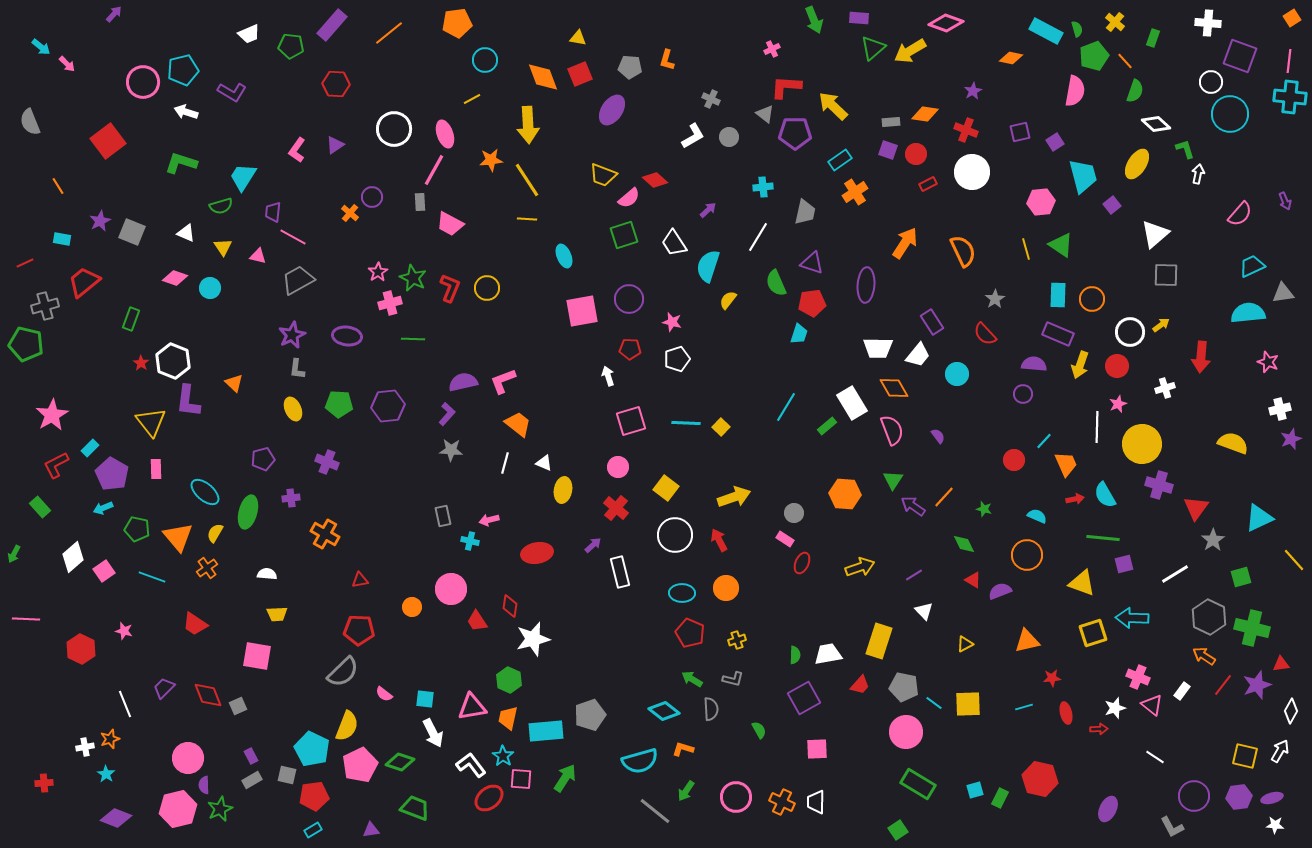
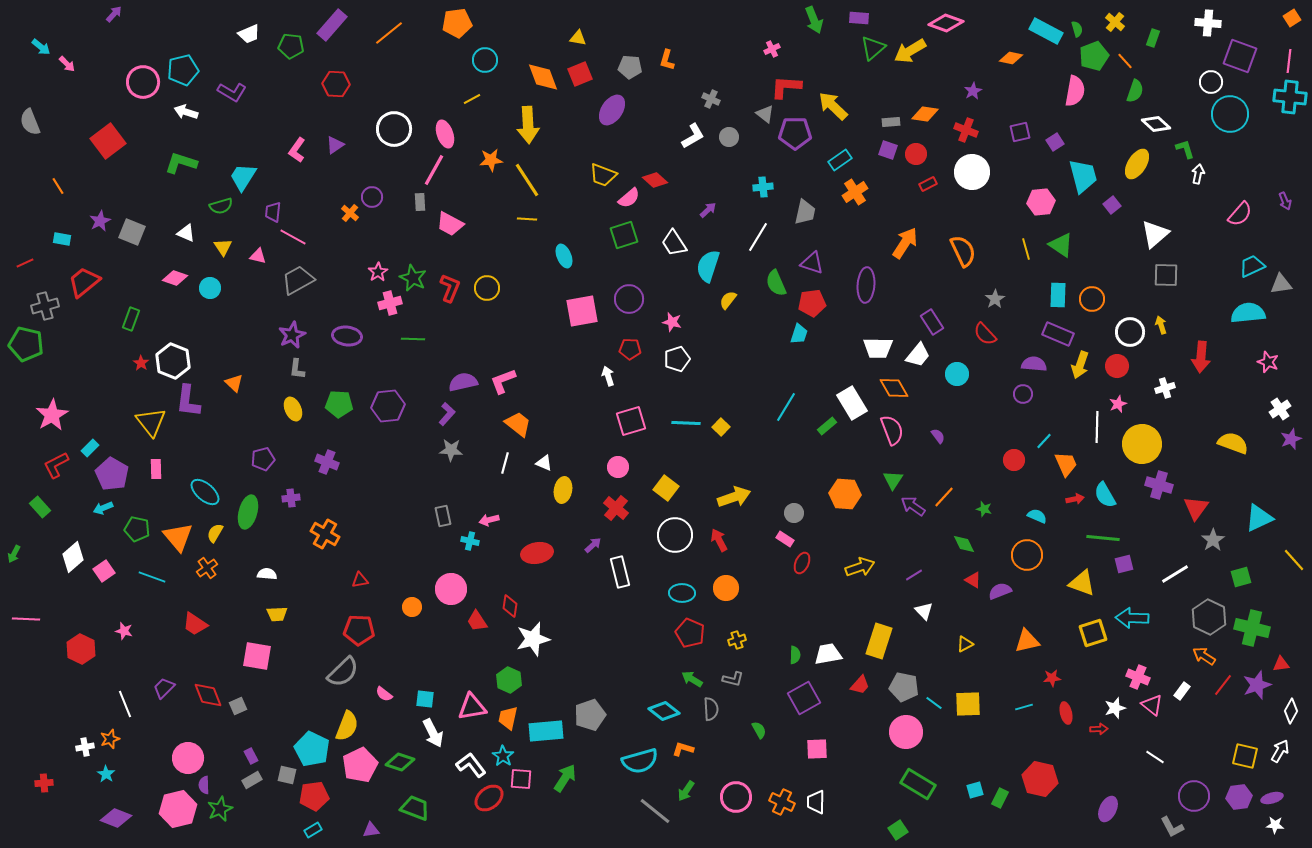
gray triangle at (1283, 293): moved 2 px left, 9 px up
yellow arrow at (1161, 325): rotated 72 degrees counterclockwise
white cross at (1280, 409): rotated 20 degrees counterclockwise
